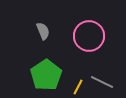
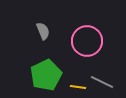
pink circle: moved 2 px left, 5 px down
green pentagon: rotated 8 degrees clockwise
yellow line: rotated 70 degrees clockwise
